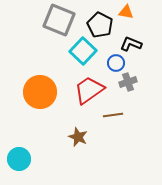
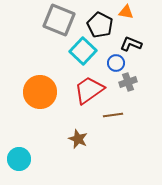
brown star: moved 2 px down
